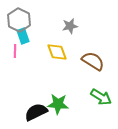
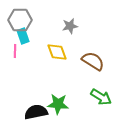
gray hexagon: moved 1 px right; rotated 25 degrees counterclockwise
black semicircle: rotated 15 degrees clockwise
